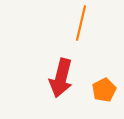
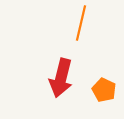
orange pentagon: rotated 20 degrees counterclockwise
